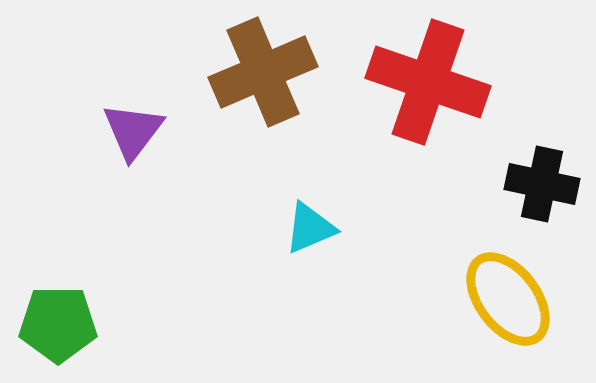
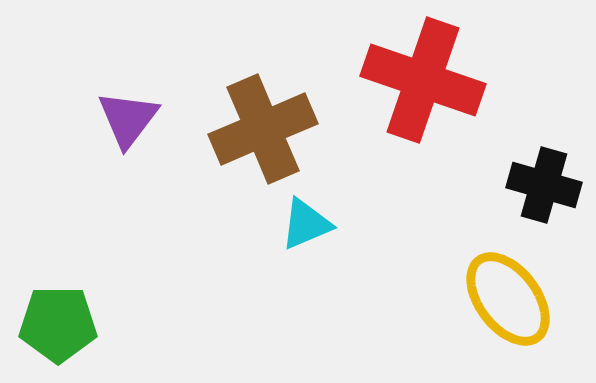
brown cross: moved 57 px down
red cross: moved 5 px left, 2 px up
purple triangle: moved 5 px left, 12 px up
black cross: moved 2 px right, 1 px down; rotated 4 degrees clockwise
cyan triangle: moved 4 px left, 4 px up
